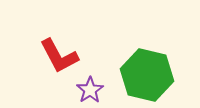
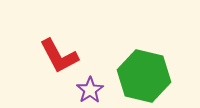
green hexagon: moved 3 px left, 1 px down
